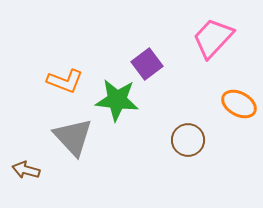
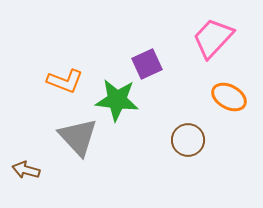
purple square: rotated 12 degrees clockwise
orange ellipse: moved 10 px left, 7 px up
gray triangle: moved 5 px right
